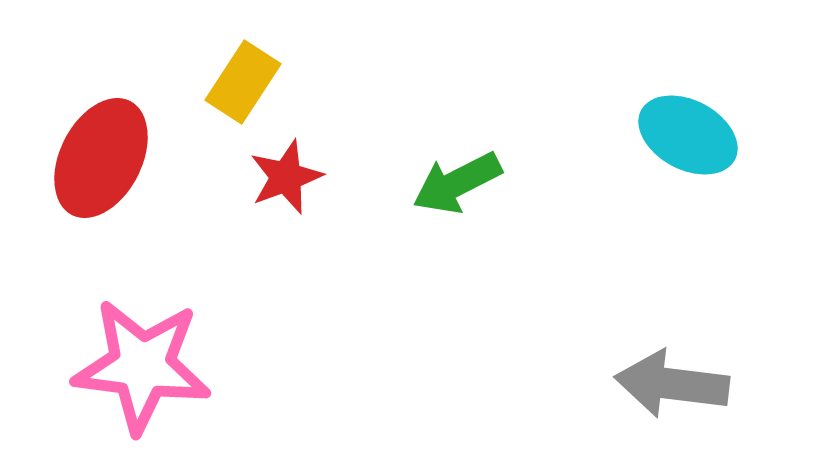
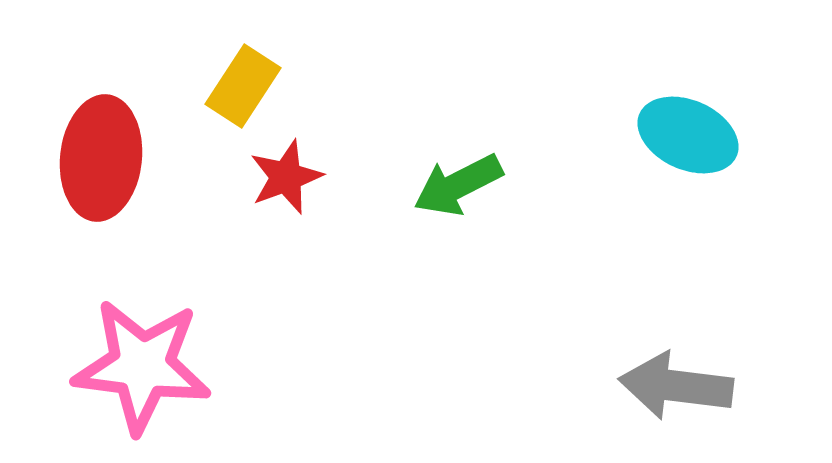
yellow rectangle: moved 4 px down
cyan ellipse: rotated 4 degrees counterclockwise
red ellipse: rotated 21 degrees counterclockwise
green arrow: moved 1 px right, 2 px down
gray arrow: moved 4 px right, 2 px down
